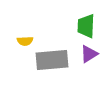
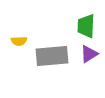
yellow semicircle: moved 6 px left
gray rectangle: moved 4 px up
